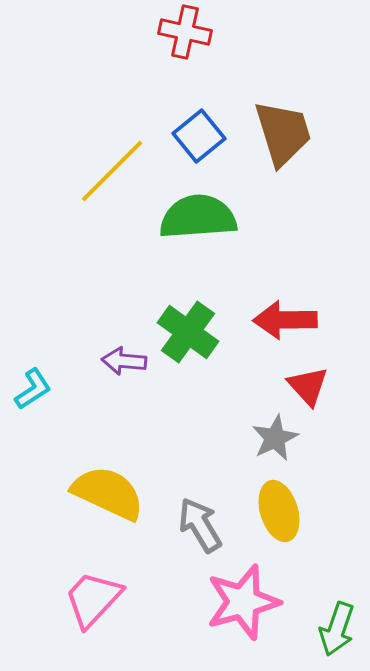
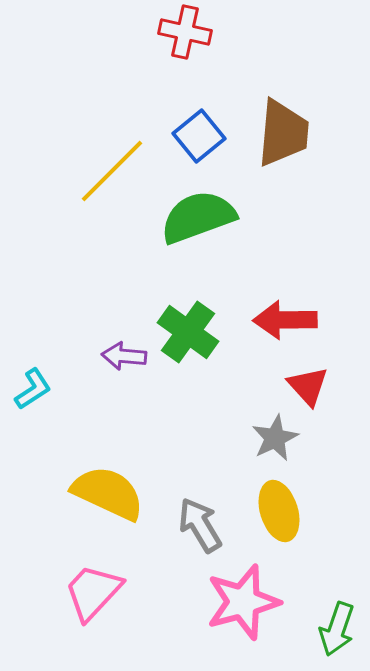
brown trapezoid: rotated 22 degrees clockwise
green semicircle: rotated 16 degrees counterclockwise
purple arrow: moved 5 px up
pink trapezoid: moved 7 px up
